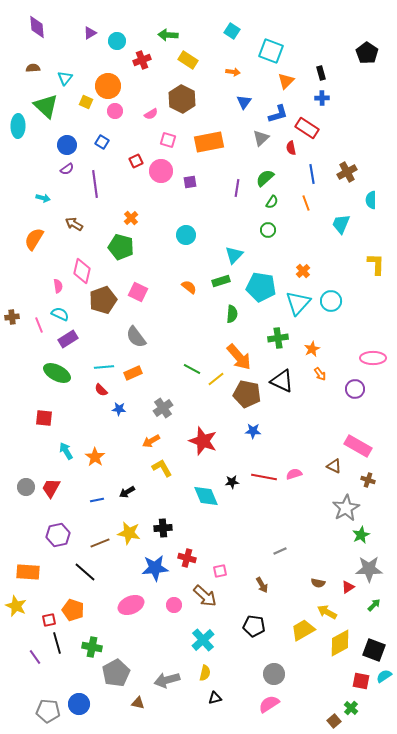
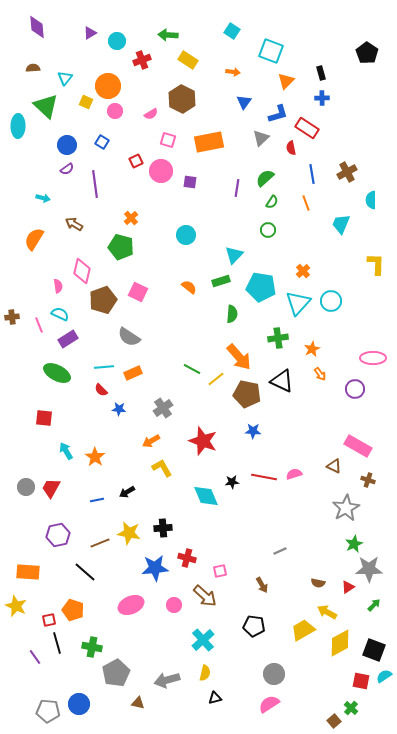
purple square at (190, 182): rotated 16 degrees clockwise
gray semicircle at (136, 337): moved 7 px left; rotated 20 degrees counterclockwise
green star at (361, 535): moved 7 px left, 9 px down
